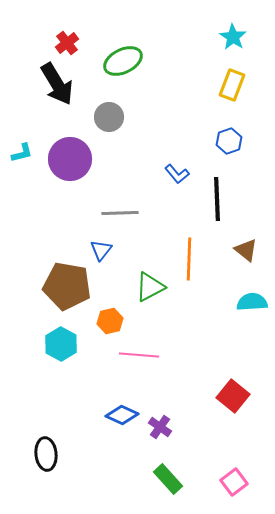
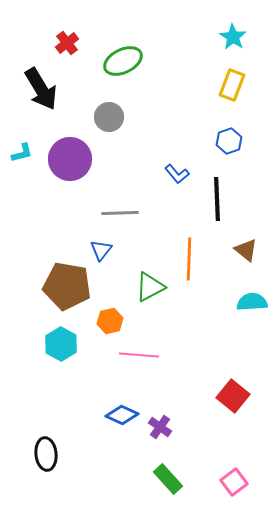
black arrow: moved 16 px left, 5 px down
